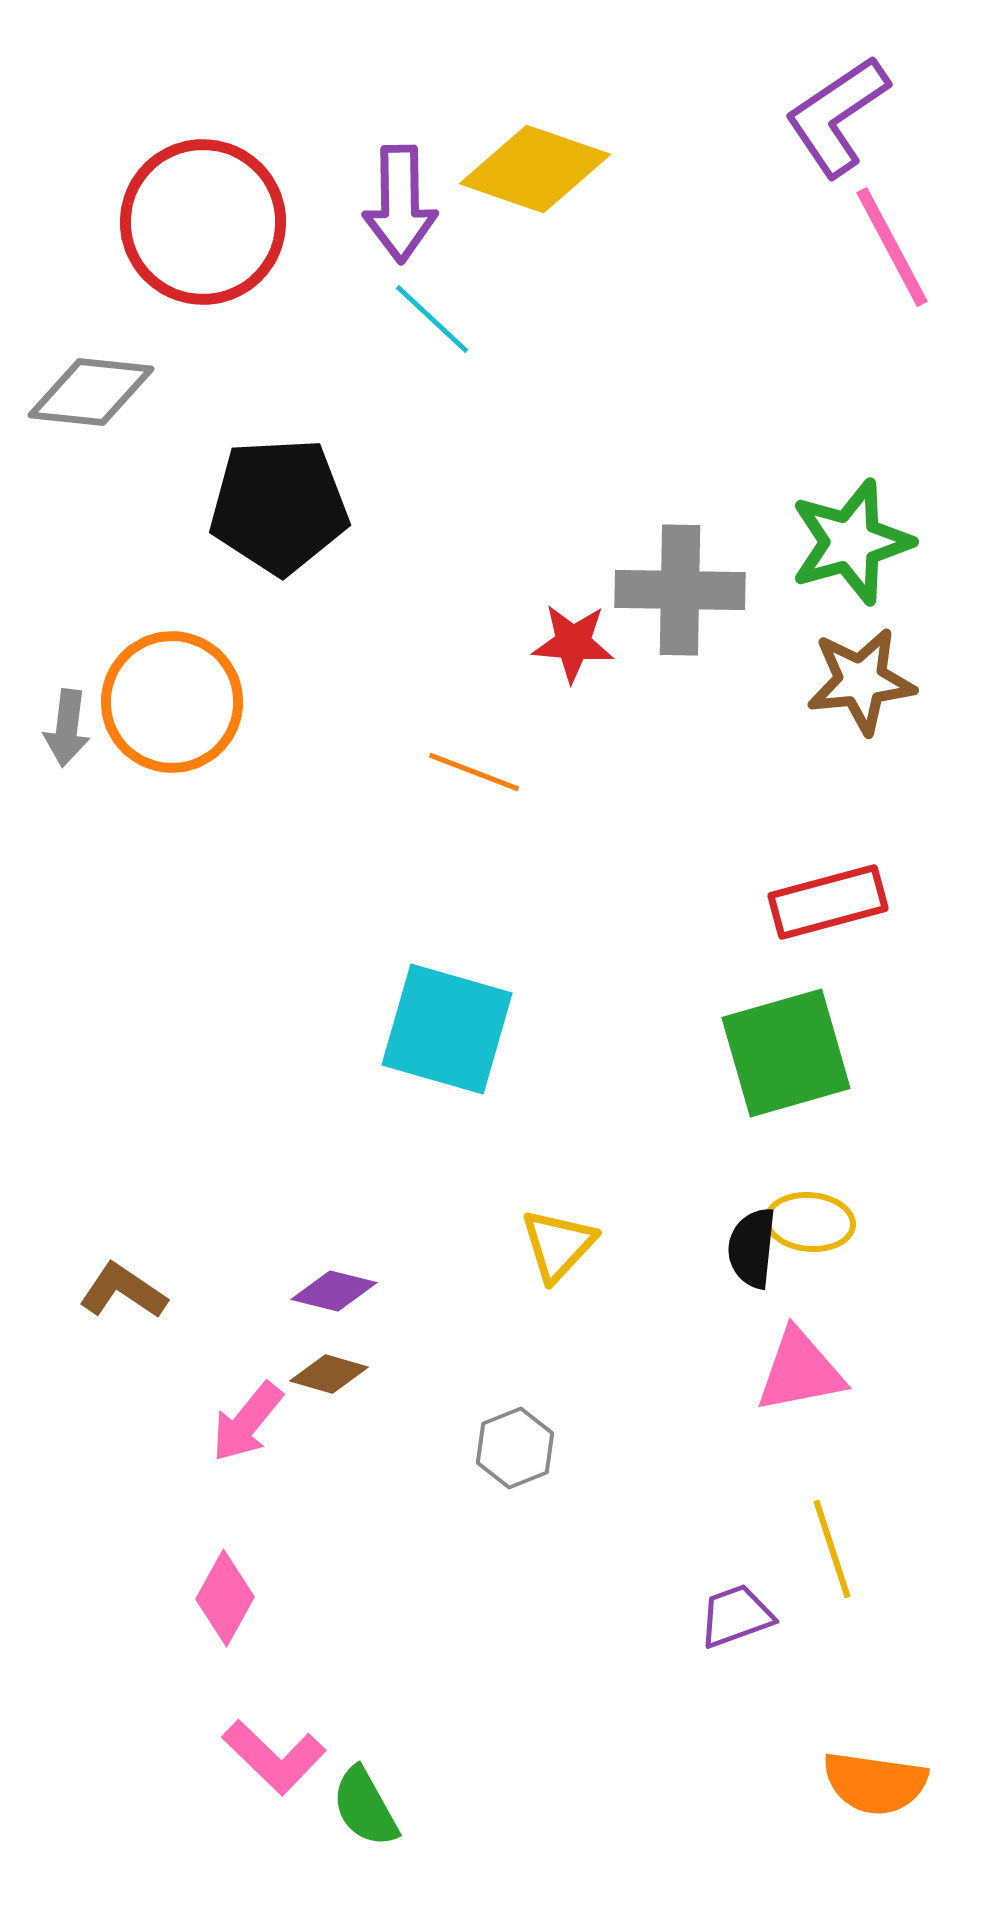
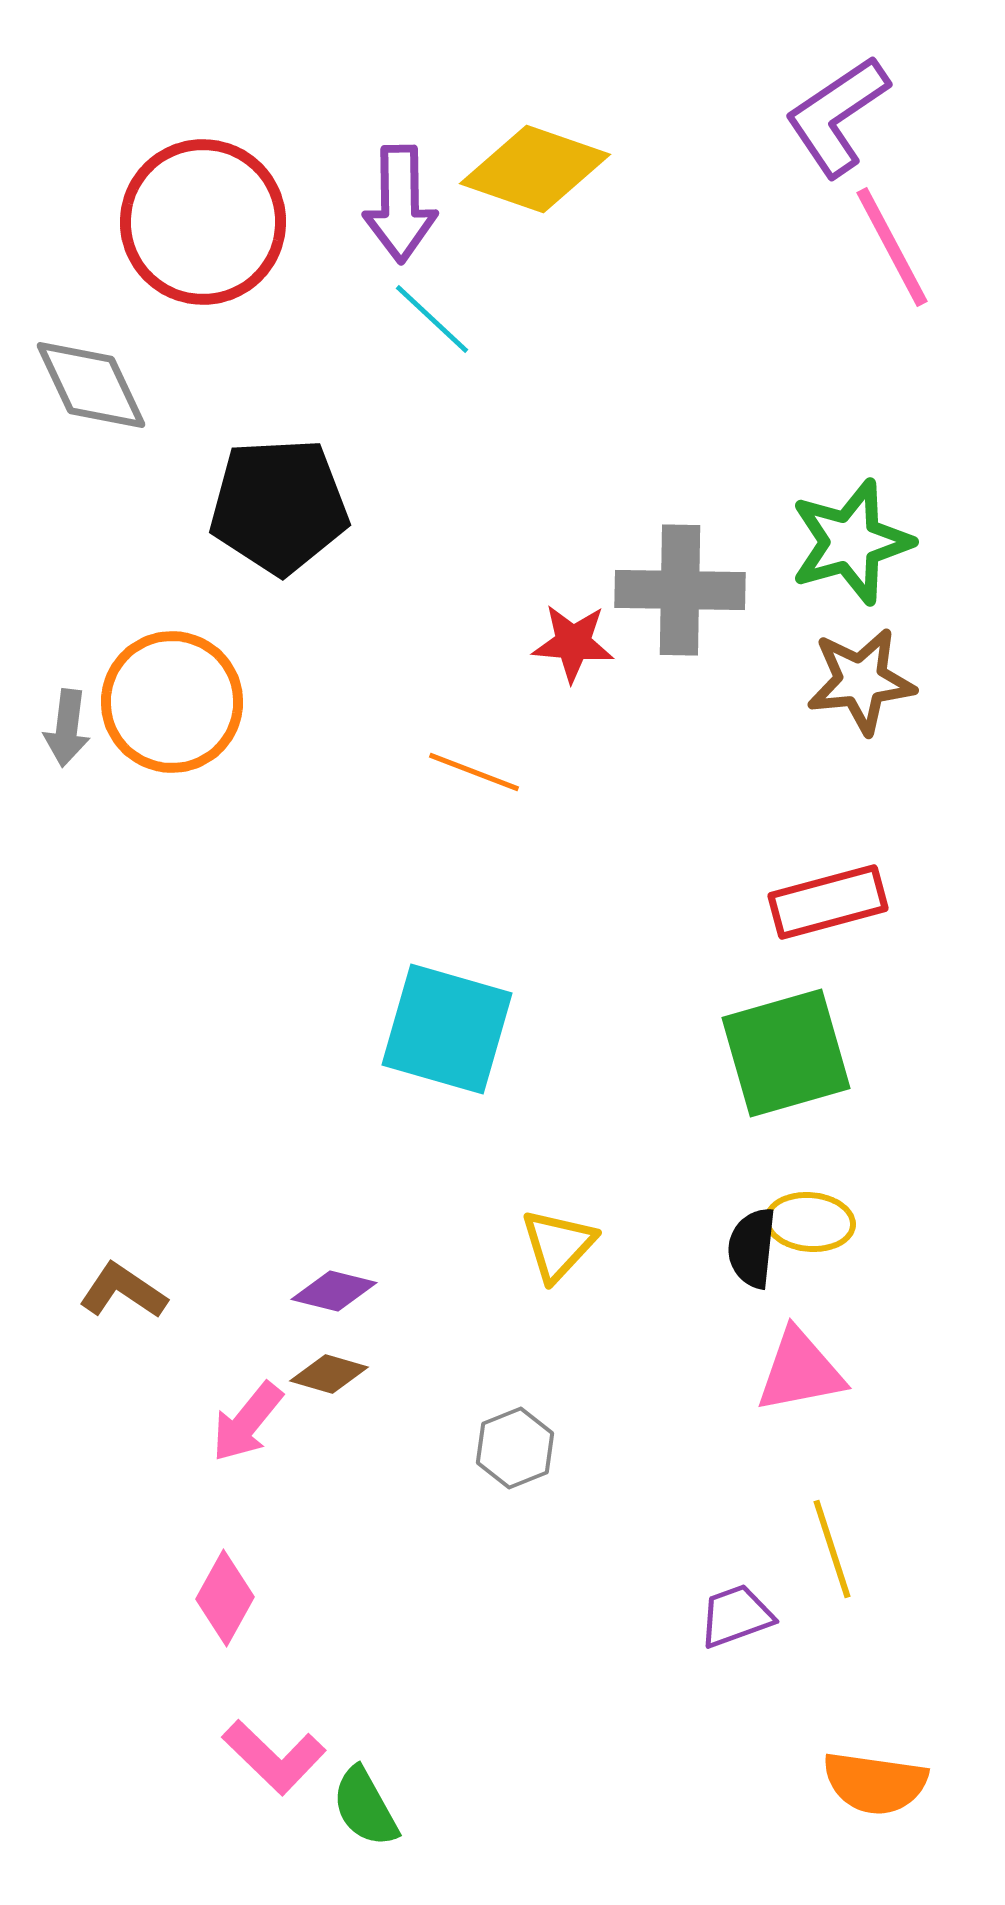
gray diamond: moved 7 px up; rotated 59 degrees clockwise
